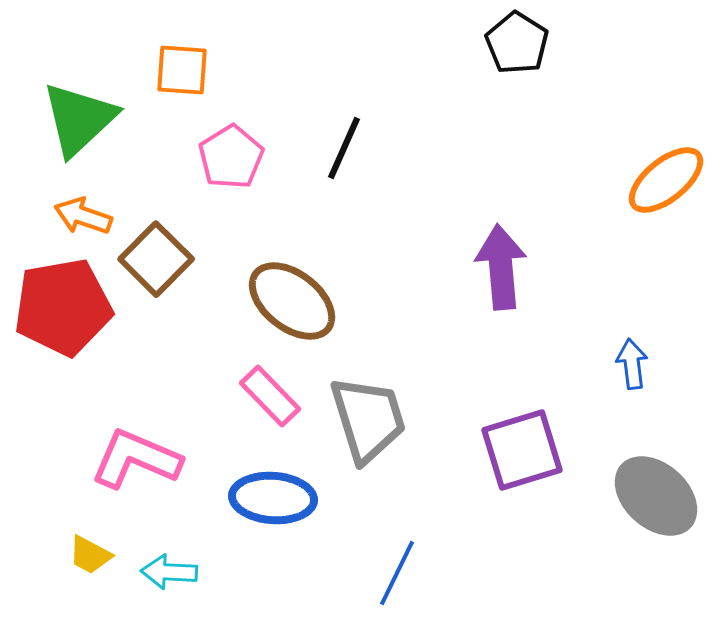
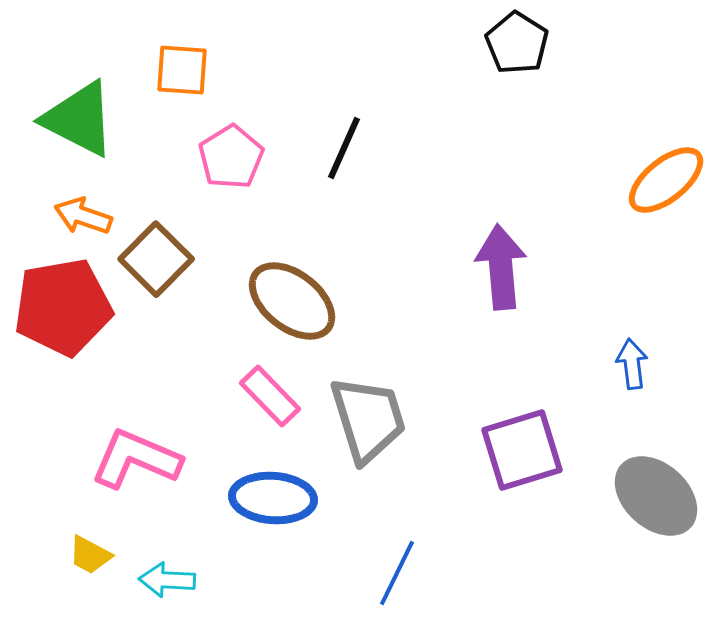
green triangle: rotated 50 degrees counterclockwise
cyan arrow: moved 2 px left, 8 px down
